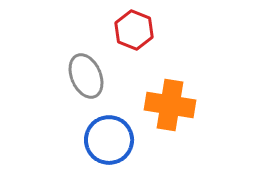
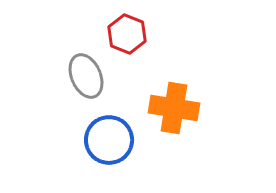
red hexagon: moved 7 px left, 4 px down
orange cross: moved 4 px right, 3 px down
